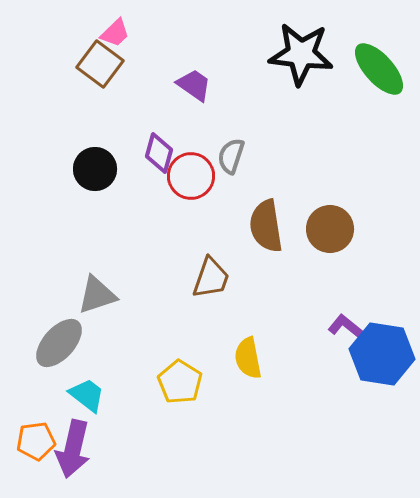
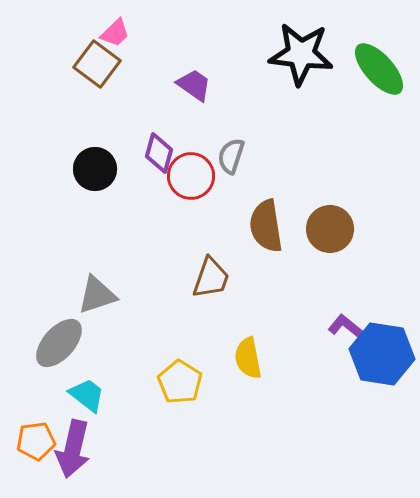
brown square: moved 3 px left
